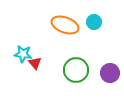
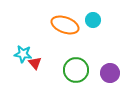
cyan circle: moved 1 px left, 2 px up
